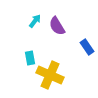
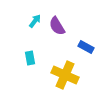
blue rectangle: moved 1 px left; rotated 28 degrees counterclockwise
yellow cross: moved 15 px right
